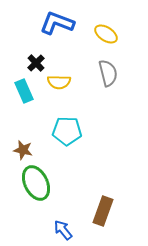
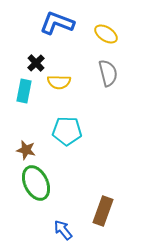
cyan rectangle: rotated 35 degrees clockwise
brown star: moved 3 px right
